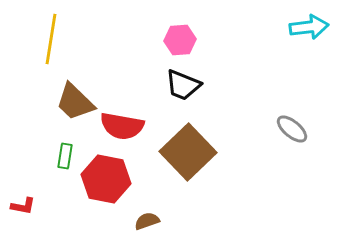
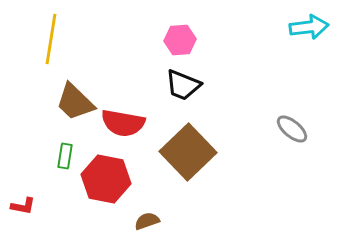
red semicircle: moved 1 px right, 3 px up
